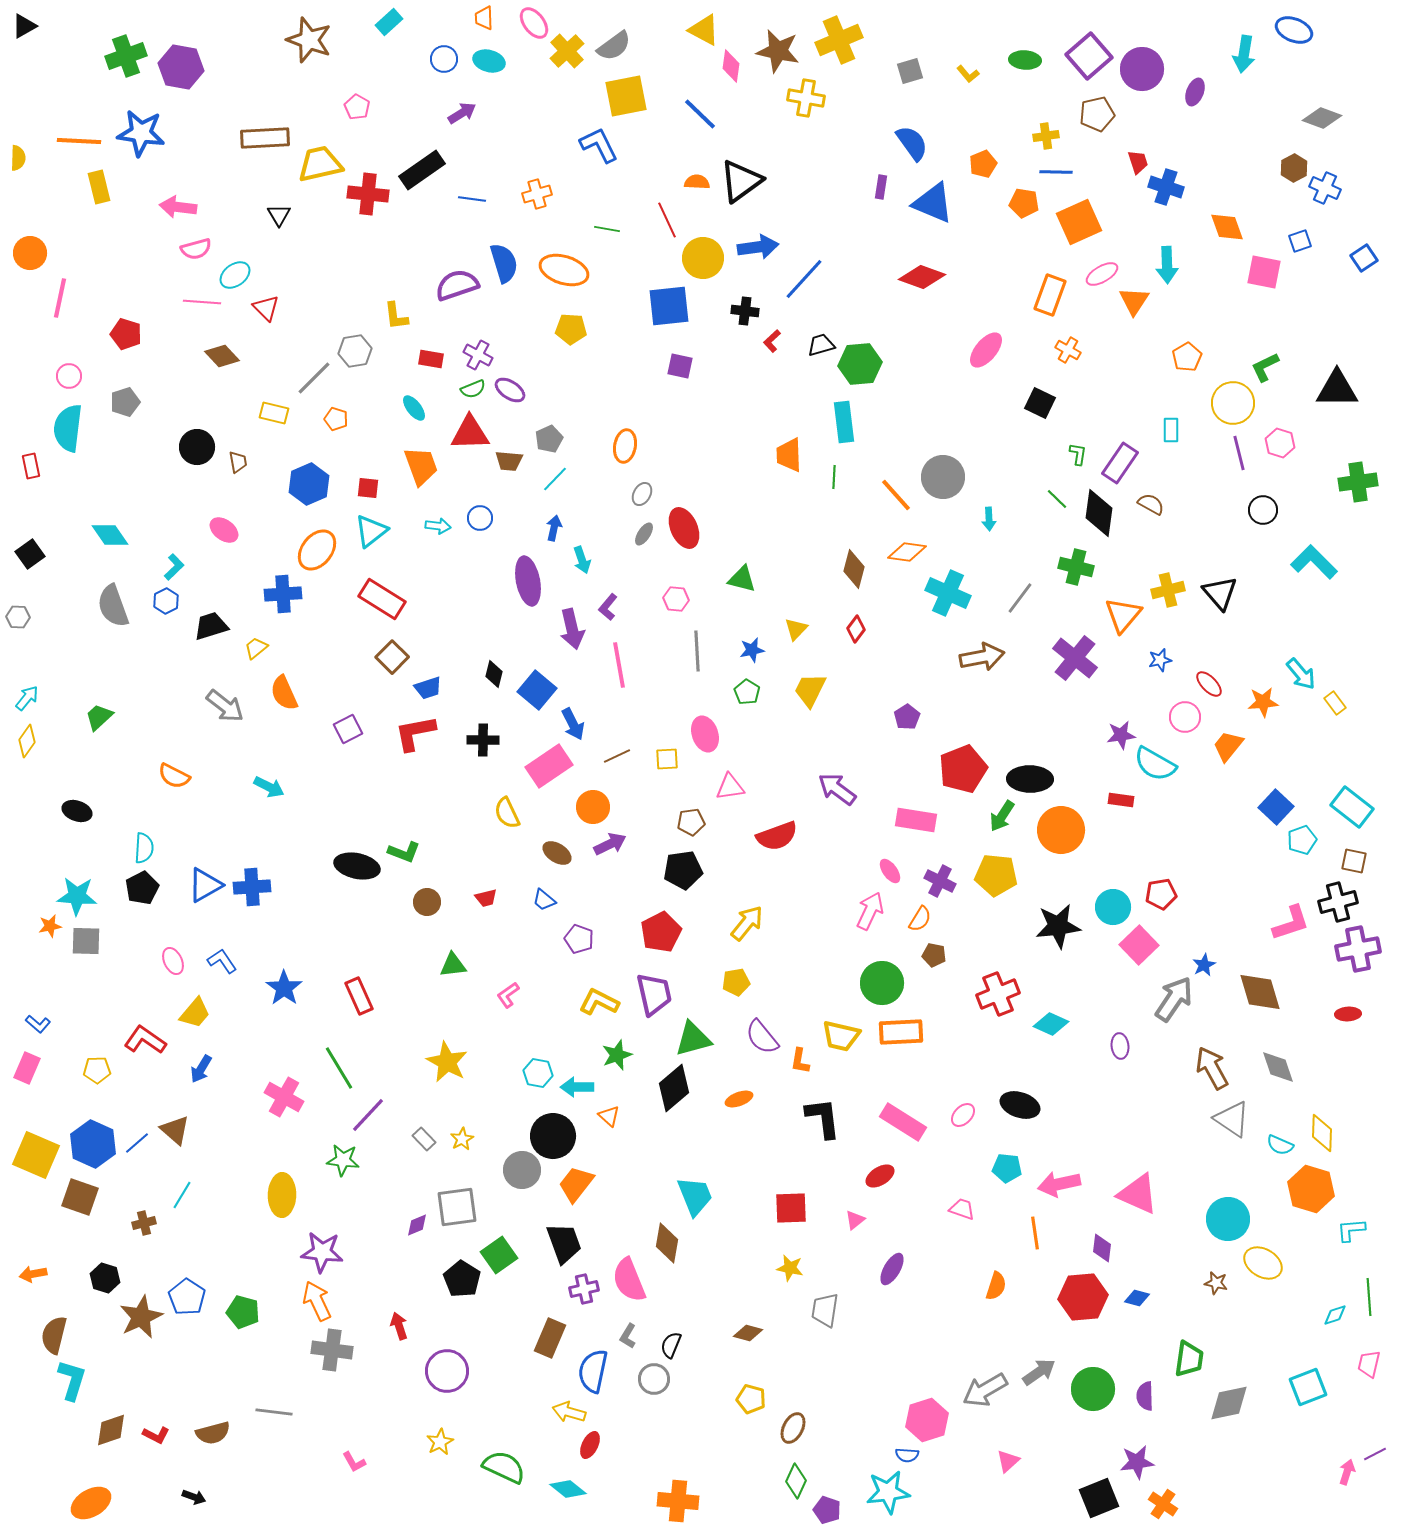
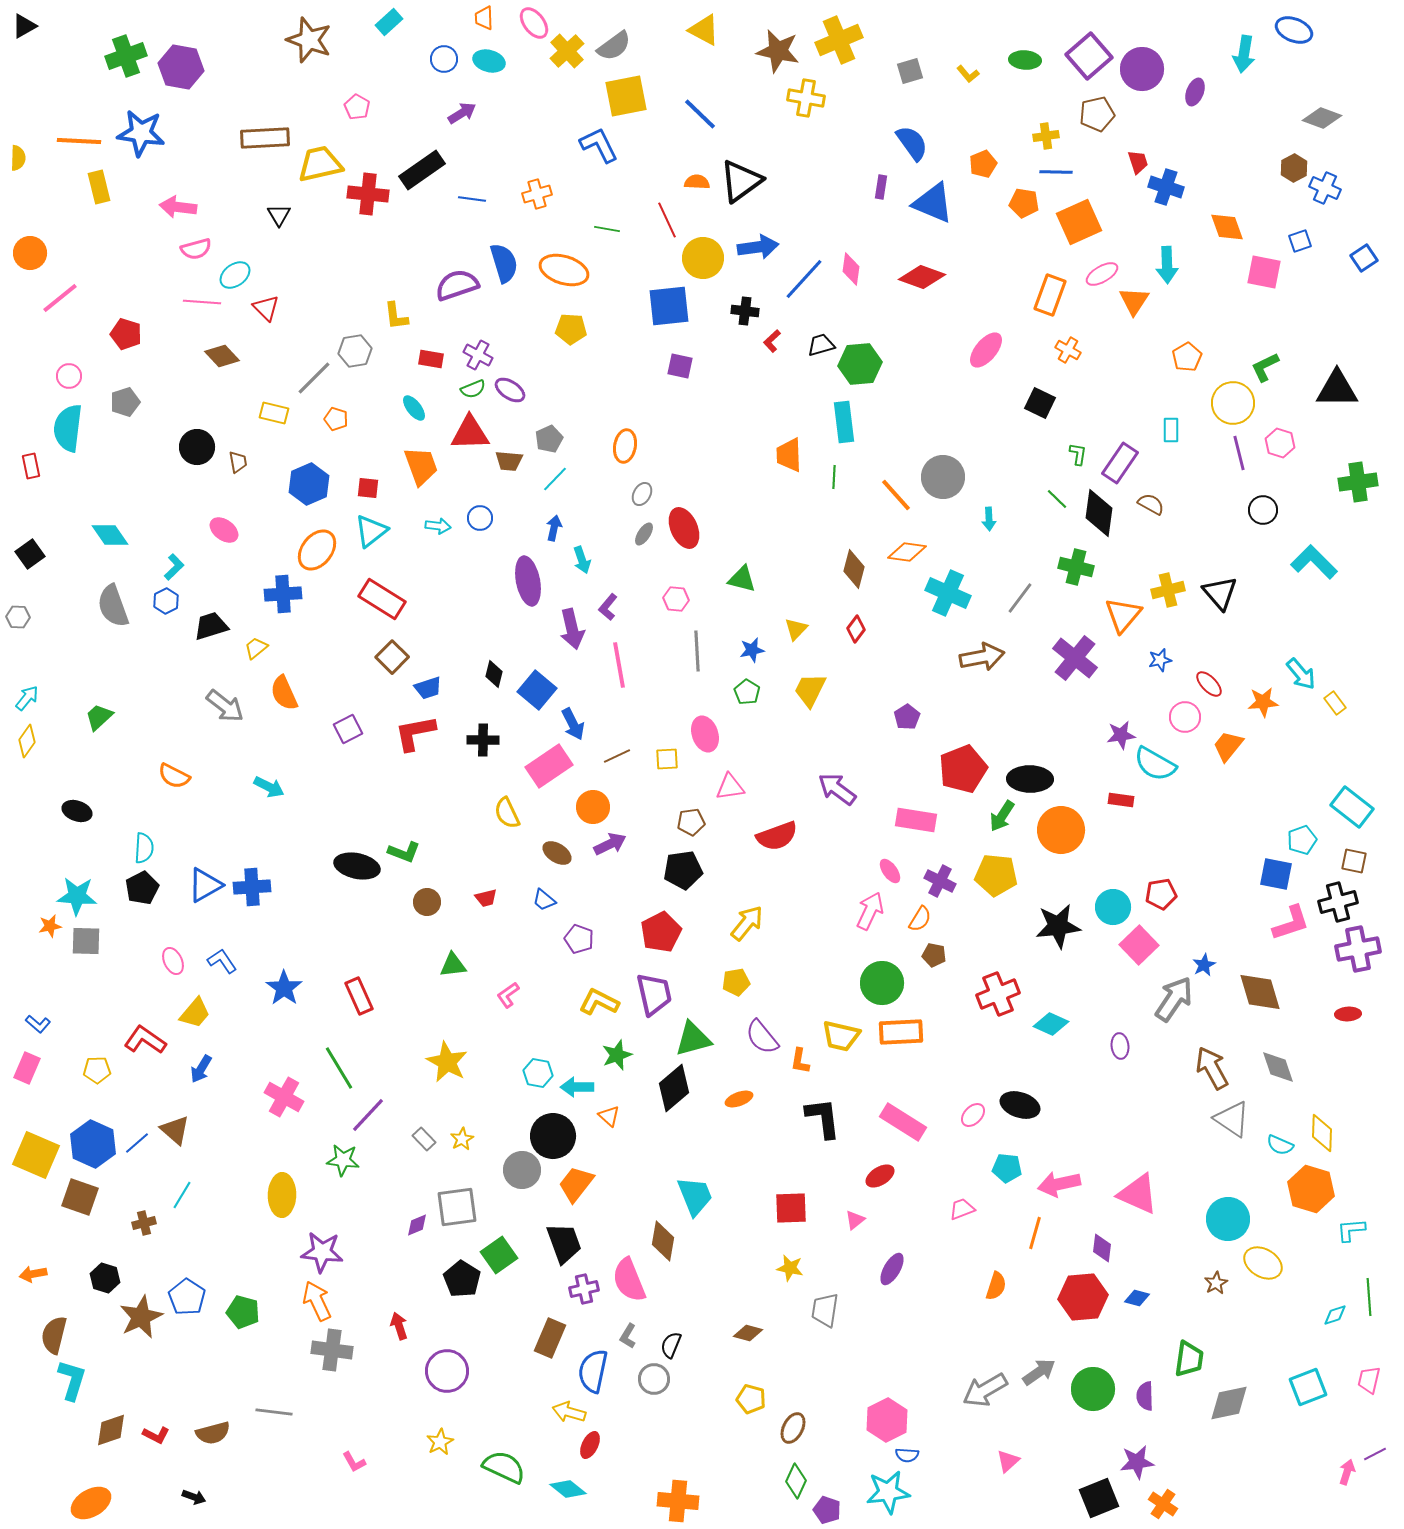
pink diamond at (731, 66): moved 120 px right, 203 px down
pink line at (60, 298): rotated 39 degrees clockwise
blue square at (1276, 807): moved 67 px down; rotated 32 degrees counterclockwise
pink ellipse at (963, 1115): moved 10 px right
pink trapezoid at (962, 1209): rotated 40 degrees counterclockwise
orange line at (1035, 1233): rotated 24 degrees clockwise
brown diamond at (667, 1243): moved 4 px left, 2 px up
brown star at (1216, 1283): rotated 30 degrees clockwise
pink trapezoid at (1369, 1364): moved 16 px down
pink hexagon at (927, 1420): moved 40 px left; rotated 9 degrees counterclockwise
